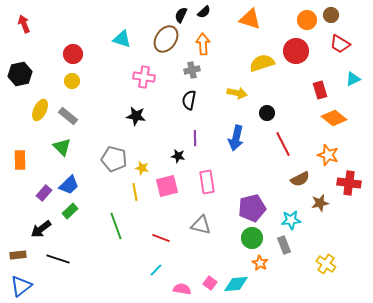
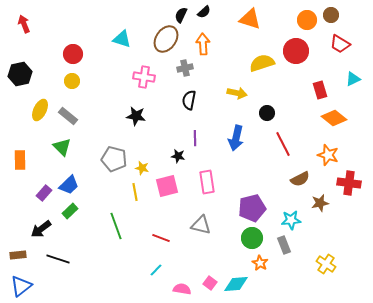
gray cross at (192, 70): moved 7 px left, 2 px up
